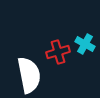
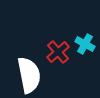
red cross: rotated 25 degrees counterclockwise
